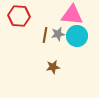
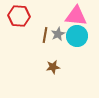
pink triangle: moved 4 px right, 1 px down
gray star: rotated 16 degrees counterclockwise
